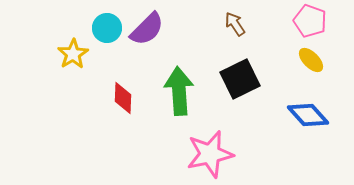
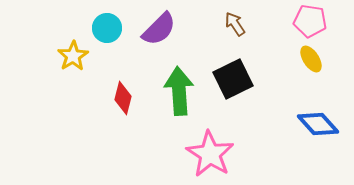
pink pentagon: rotated 12 degrees counterclockwise
purple semicircle: moved 12 px right
yellow star: moved 2 px down
yellow ellipse: moved 1 px up; rotated 12 degrees clockwise
black square: moved 7 px left
red diamond: rotated 12 degrees clockwise
blue diamond: moved 10 px right, 9 px down
pink star: rotated 27 degrees counterclockwise
